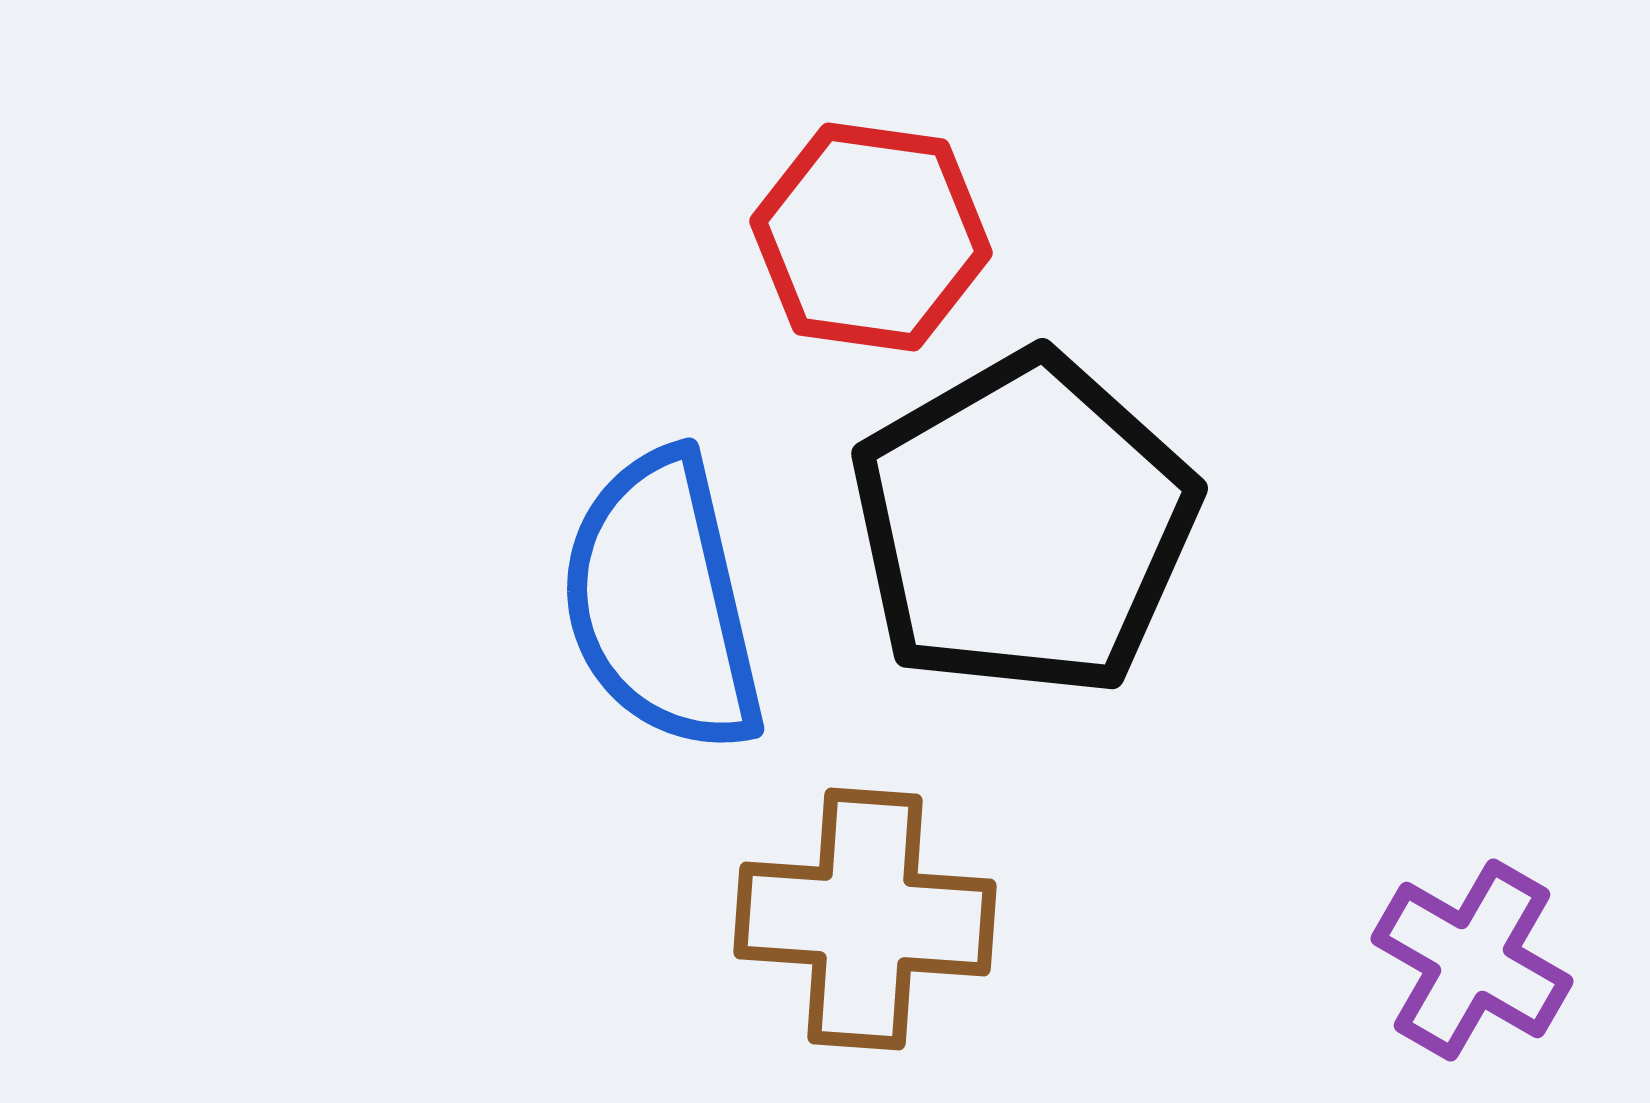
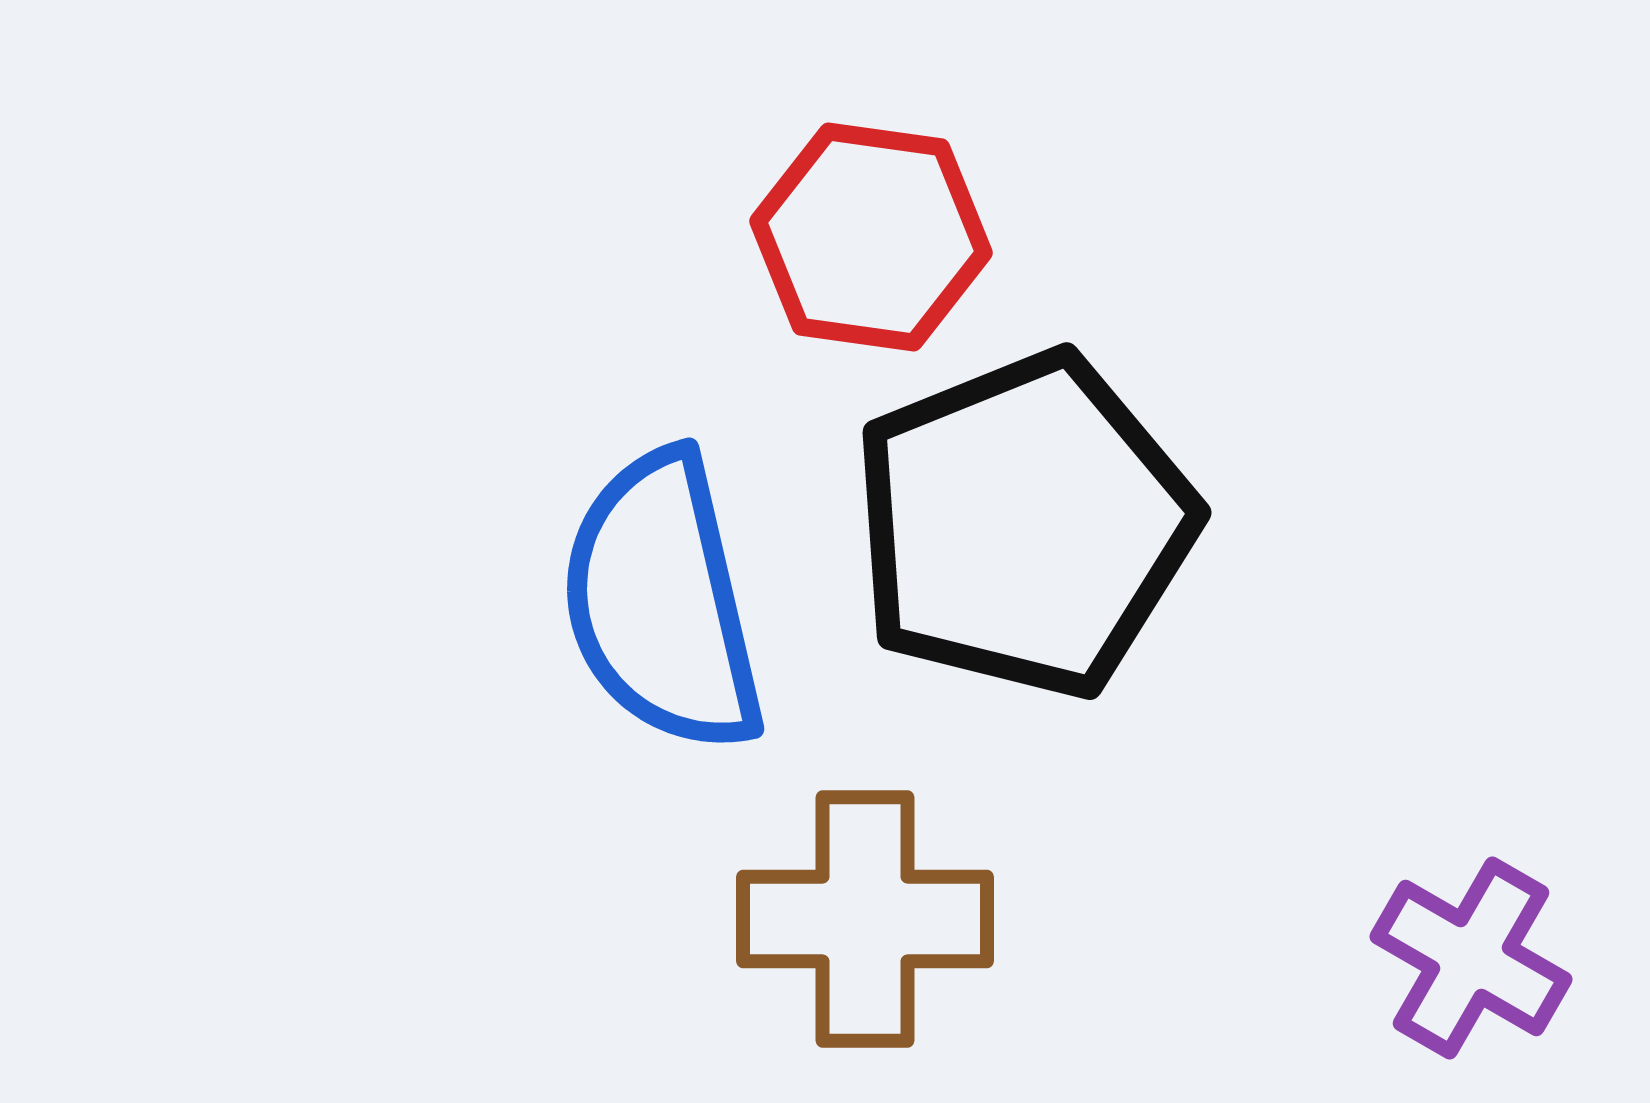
black pentagon: rotated 8 degrees clockwise
brown cross: rotated 4 degrees counterclockwise
purple cross: moved 1 px left, 2 px up
